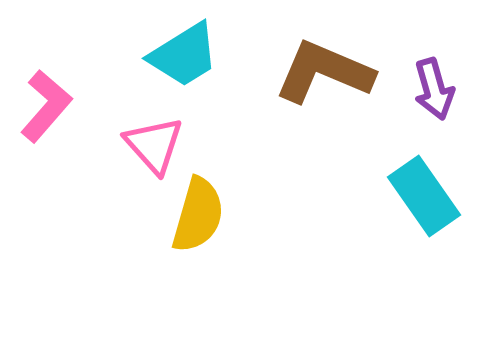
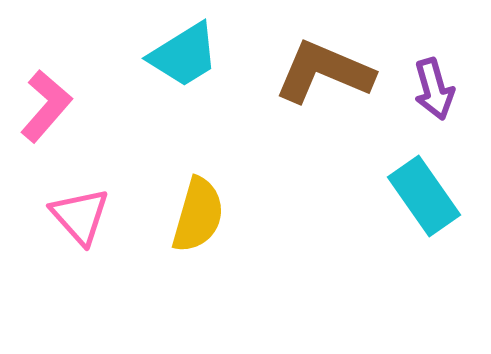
pink triangle: moved 74 px left, 71 px down
